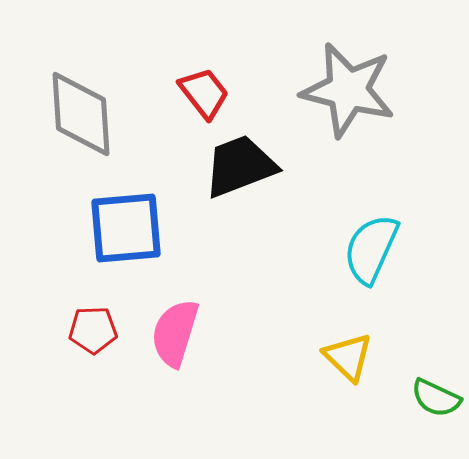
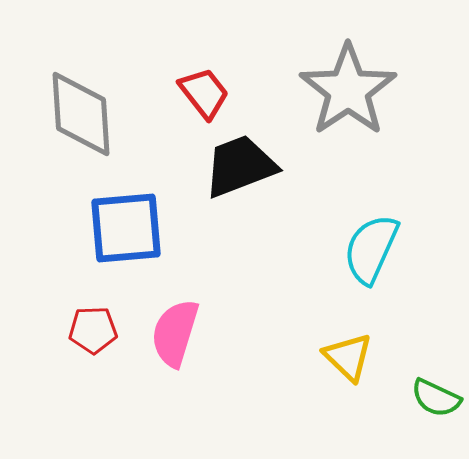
gray star: rotated 24 degrees clockwise
